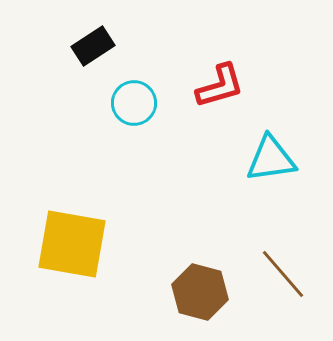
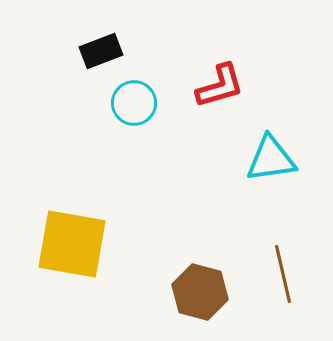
black rectangle: moved 8 px right, 5 px down; rotated 12 degrees clockwise
brown line: rotated 28 degrees clockwise
